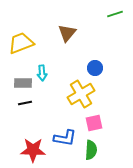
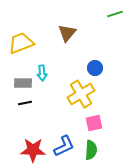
blue L-shape: moved 1 px left, 8 px down; rotated 35 degrees counterclockwise
